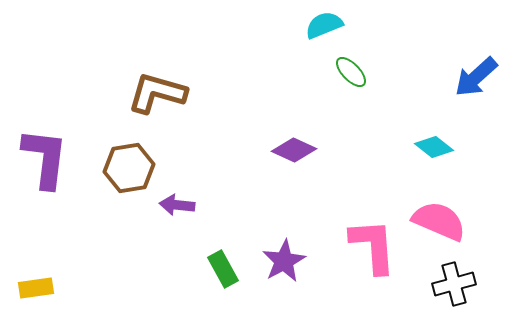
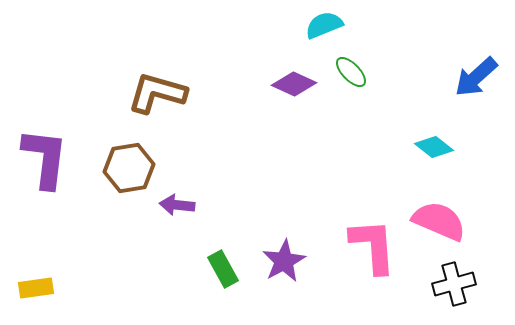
purple diamond: moved 66 px up
